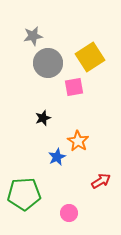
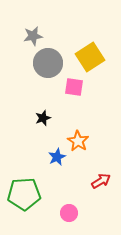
pink square: rotated 18 degrees clockwise
